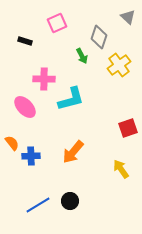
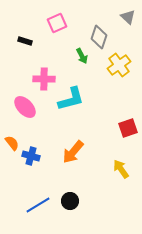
blue cross: rotated 18 degrees clockwise
